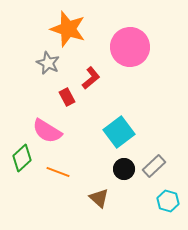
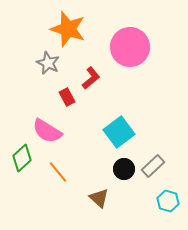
gray rectangle: moved 1 px left
orange line: rotated 30 degrees clockwise
